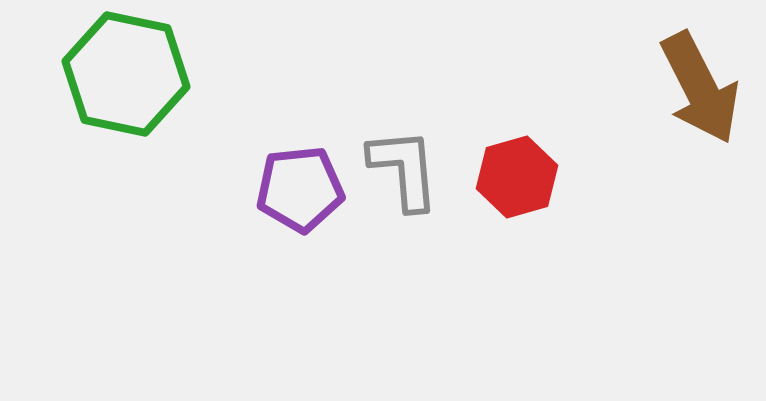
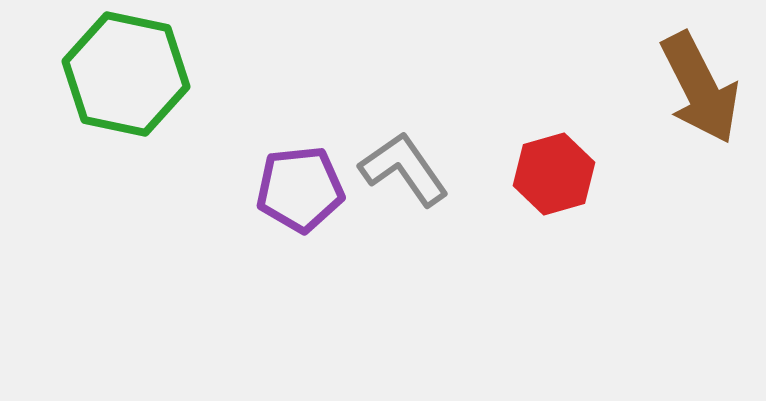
gray L-shape: rotated 30 degrees counterclockwise
red hexagon: moved 37 px right, 3 px up
